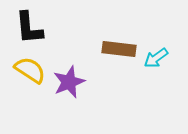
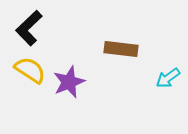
black L-shape: rotated 51 degrees clockwise
brown rectangle: moved 2 px right
cyan arrow: moved 12 px right, 20 px down
